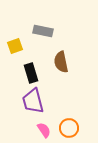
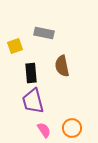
gray rectangle: moved 1 px right, 2 px down
brown semicircle: moved 1 px right, 4 px down
black rectangle: rotated 12 degrees clockwise
orange circle: moved 3 px right
